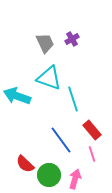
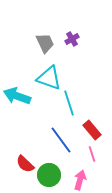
cyan line: moved 4 px left, 4 px down
pink arrow: moved 5 px right, 1 px down
